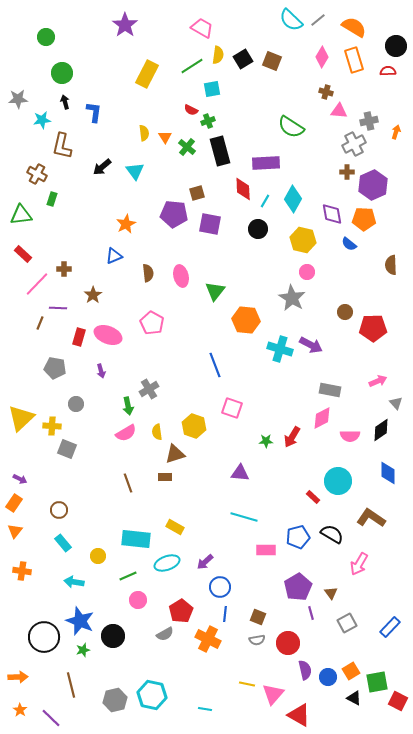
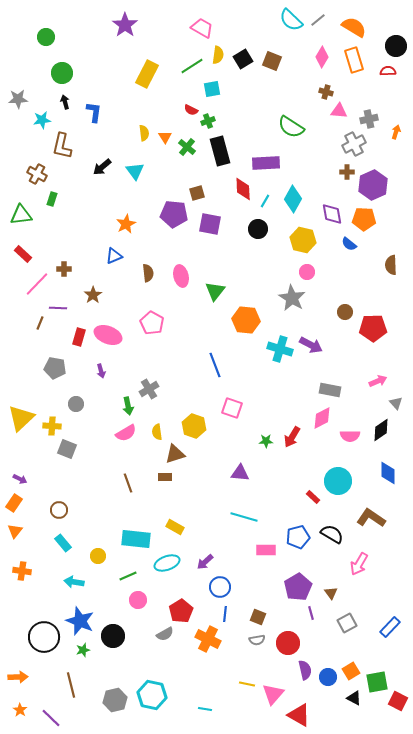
gray cross at (369, 121): moved 2 px up
